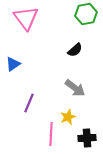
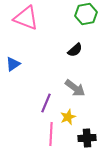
pink triangle: rotated 32 degrees counterclockwise
purple line: moved 17 px right
